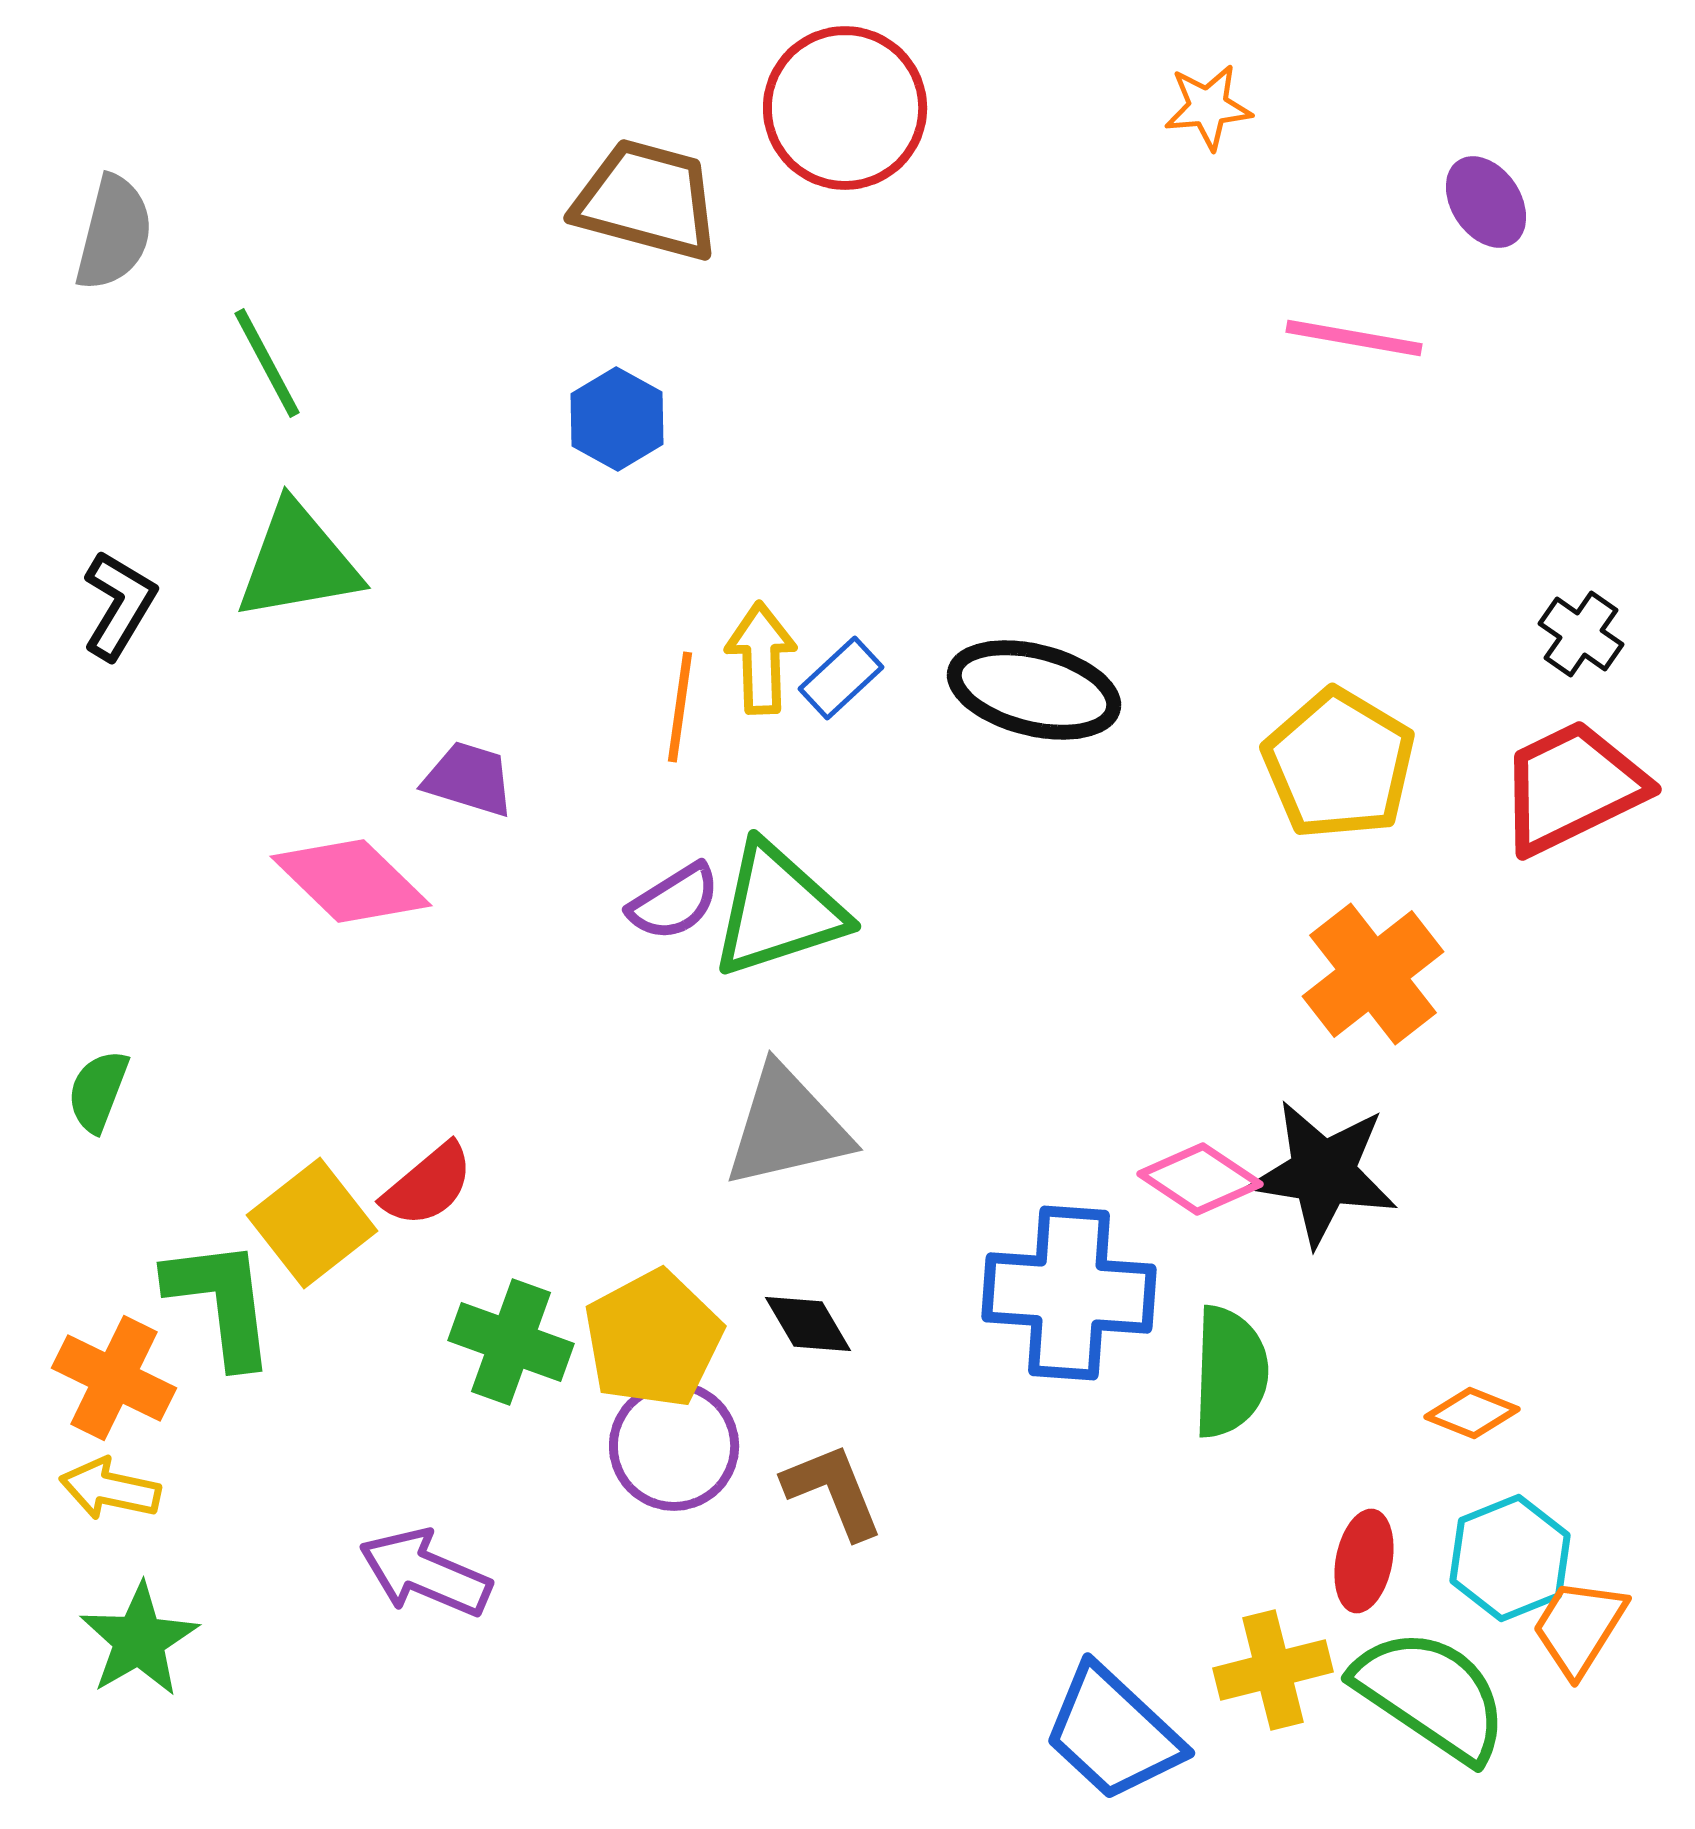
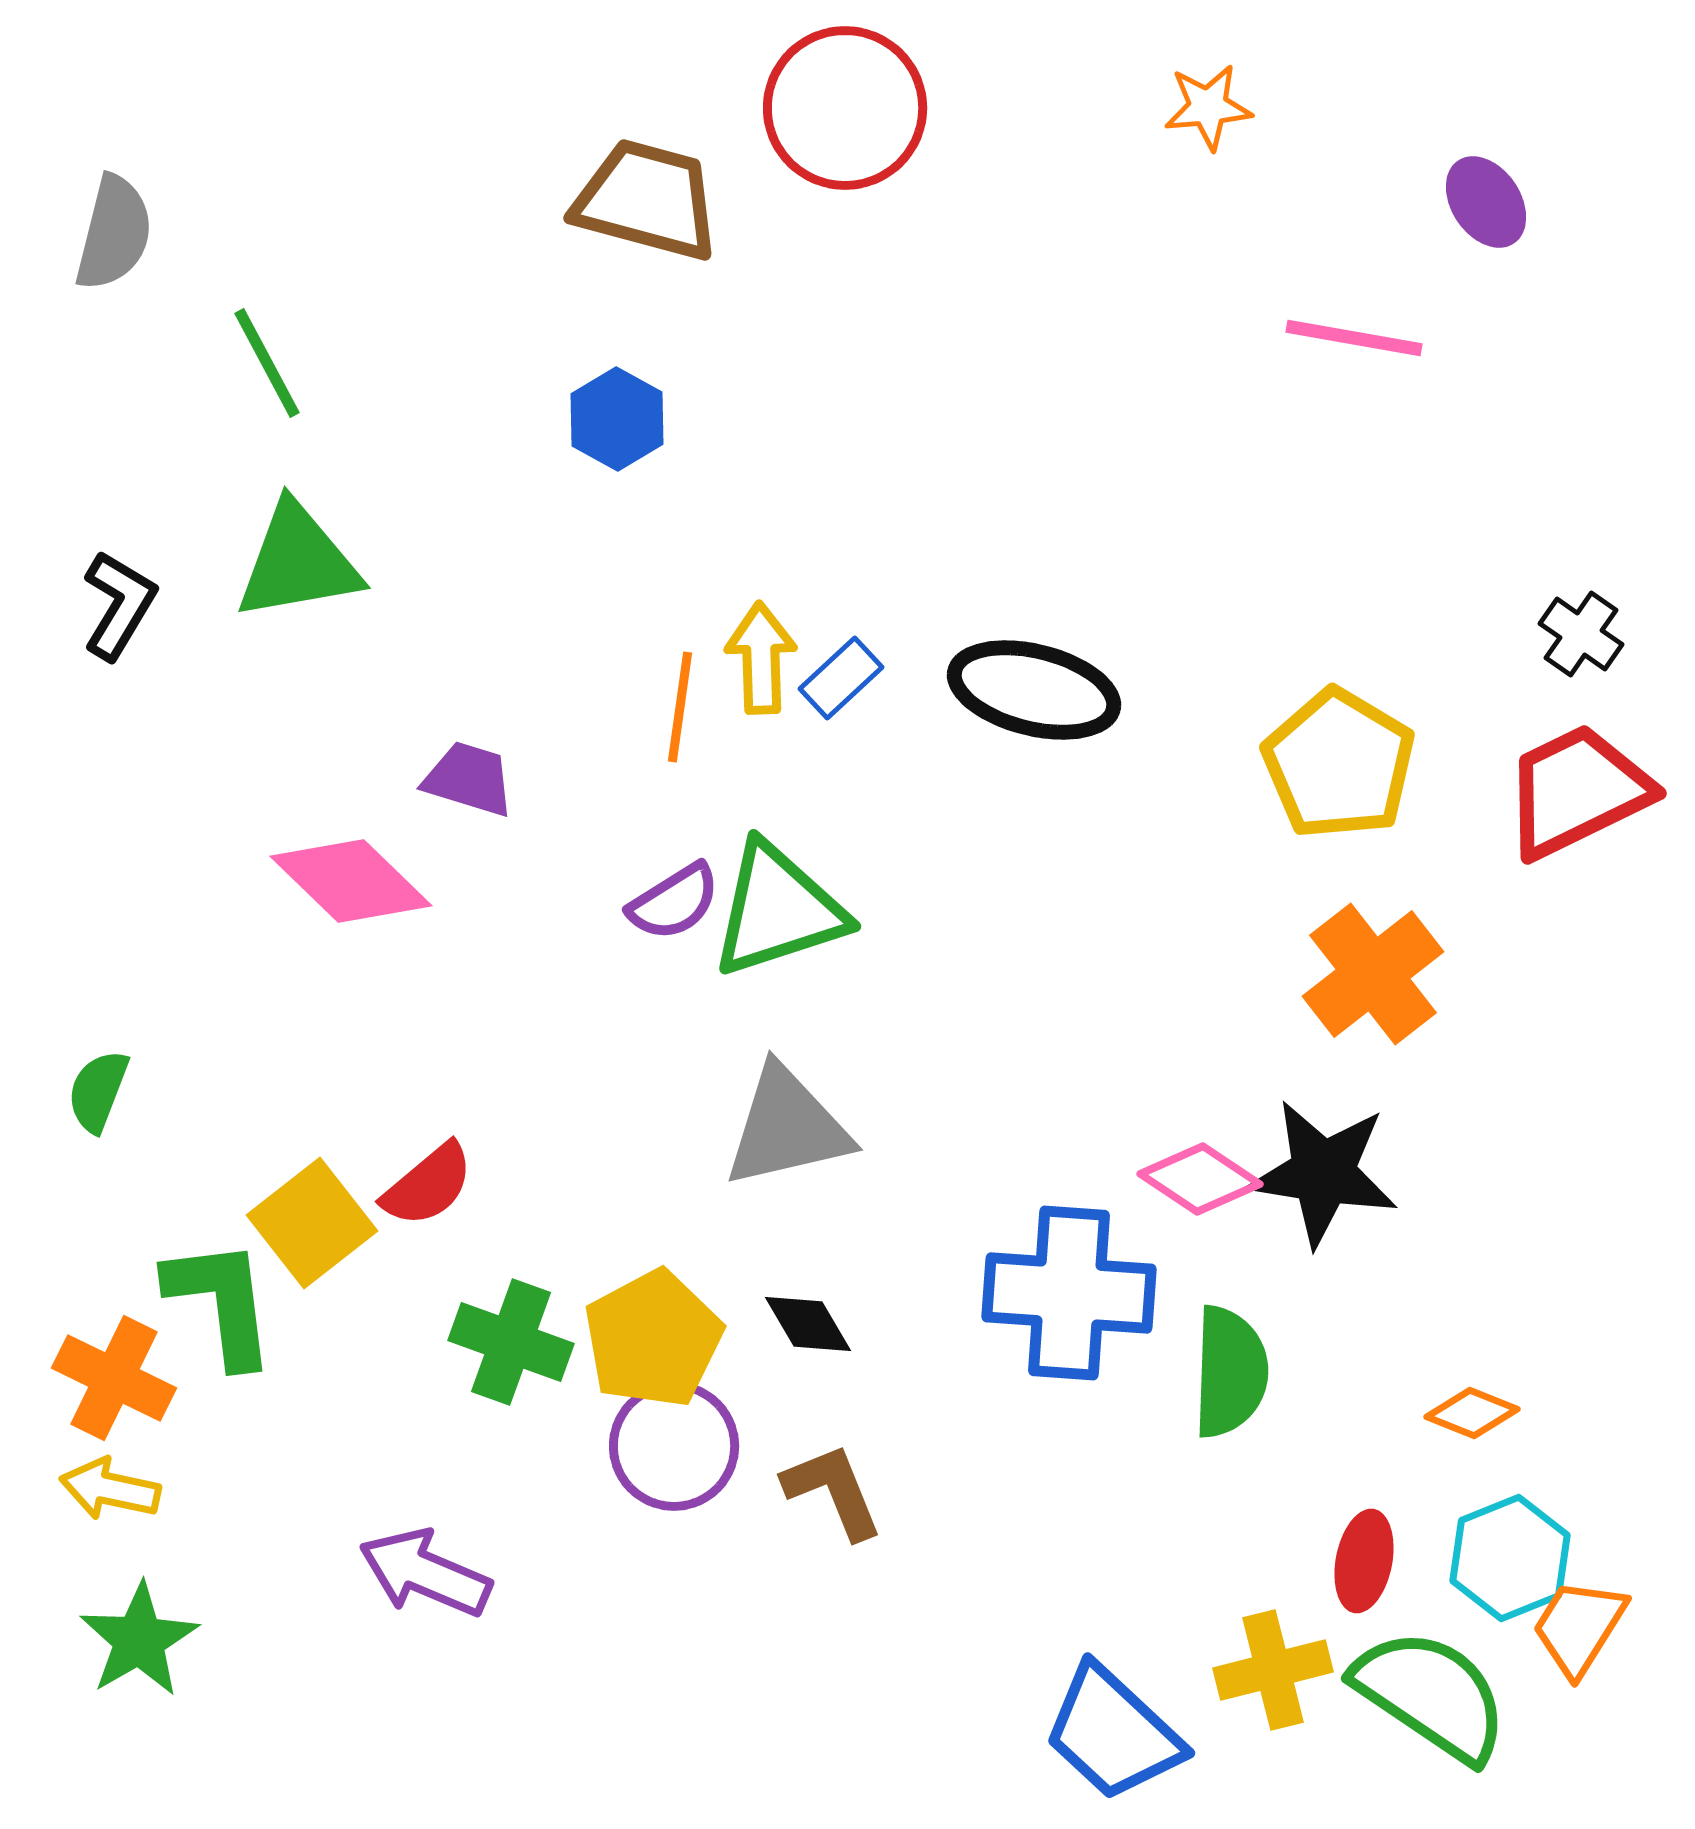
red trapezoid at (1572, 787): moved 5 px right, 4 px down
